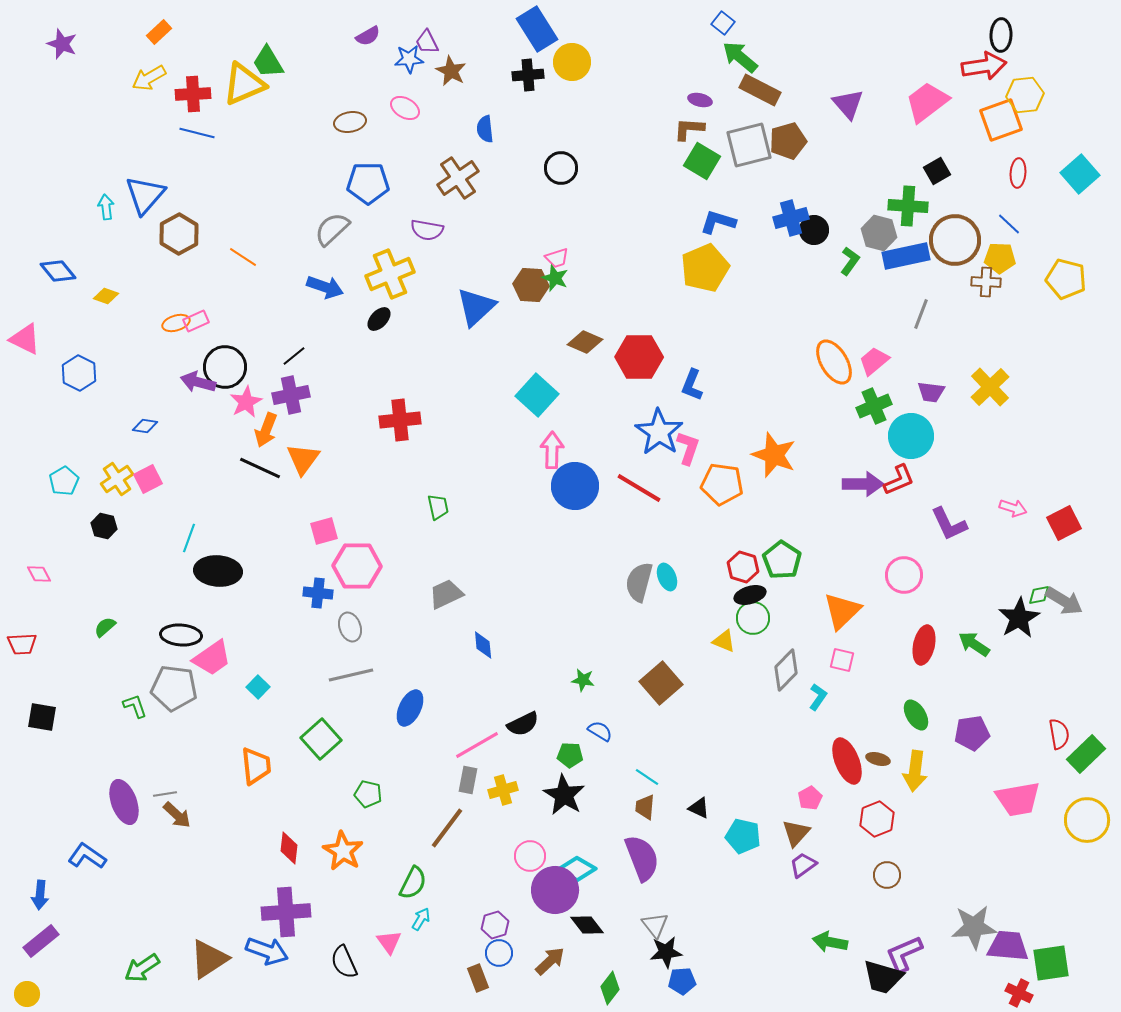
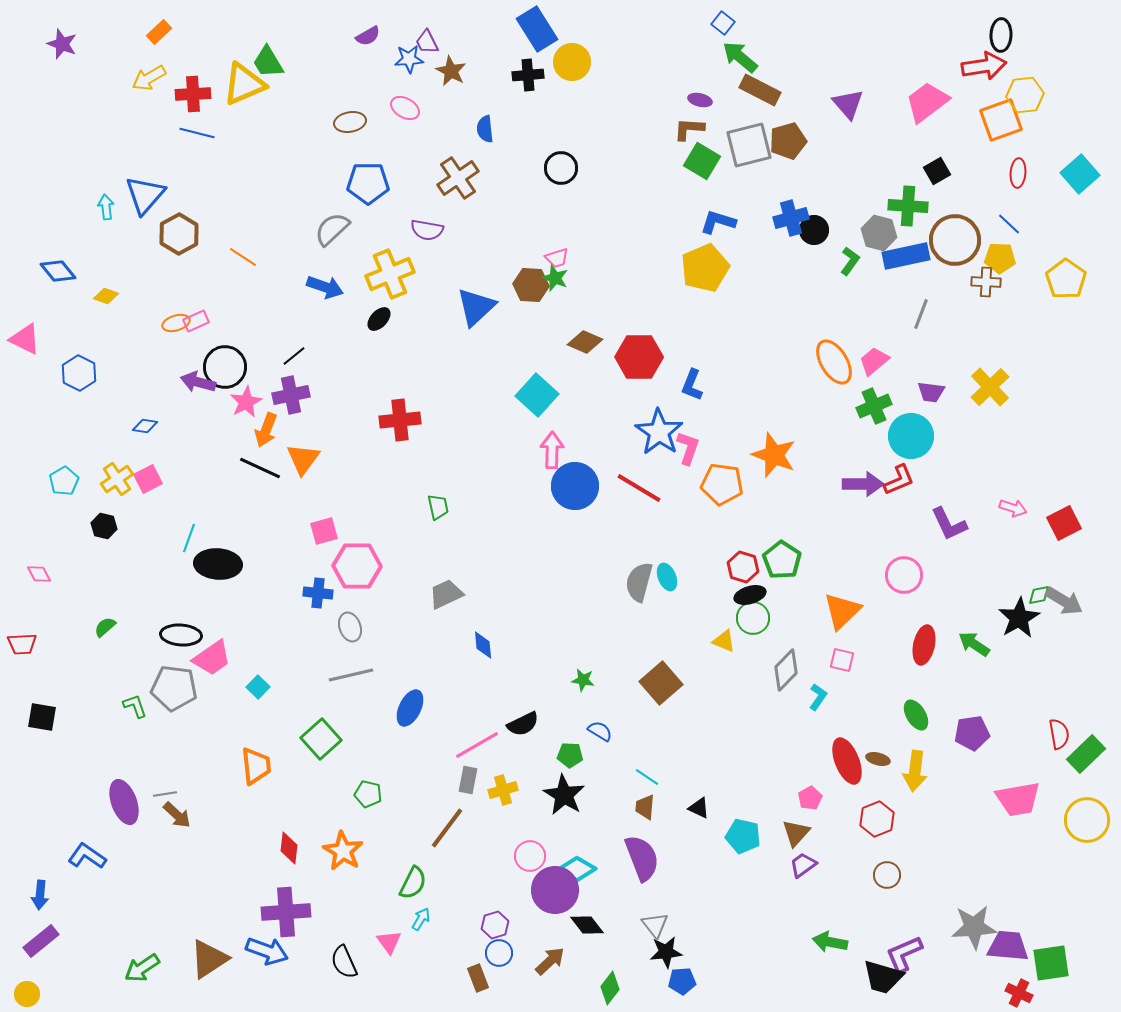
yellow pentagon at (1066, 279): rotated 21 degrees clockwise
black ellipse at (218, 571): moved 7 px up
